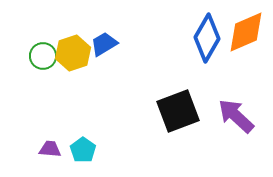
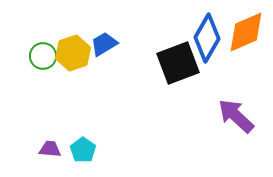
black square: moved 48 px up
